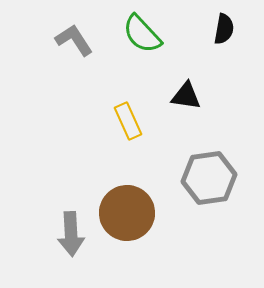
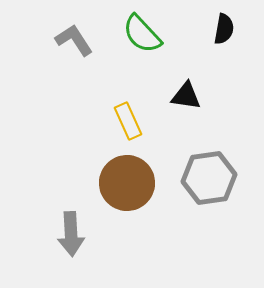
brown circle: moved 30 px up
